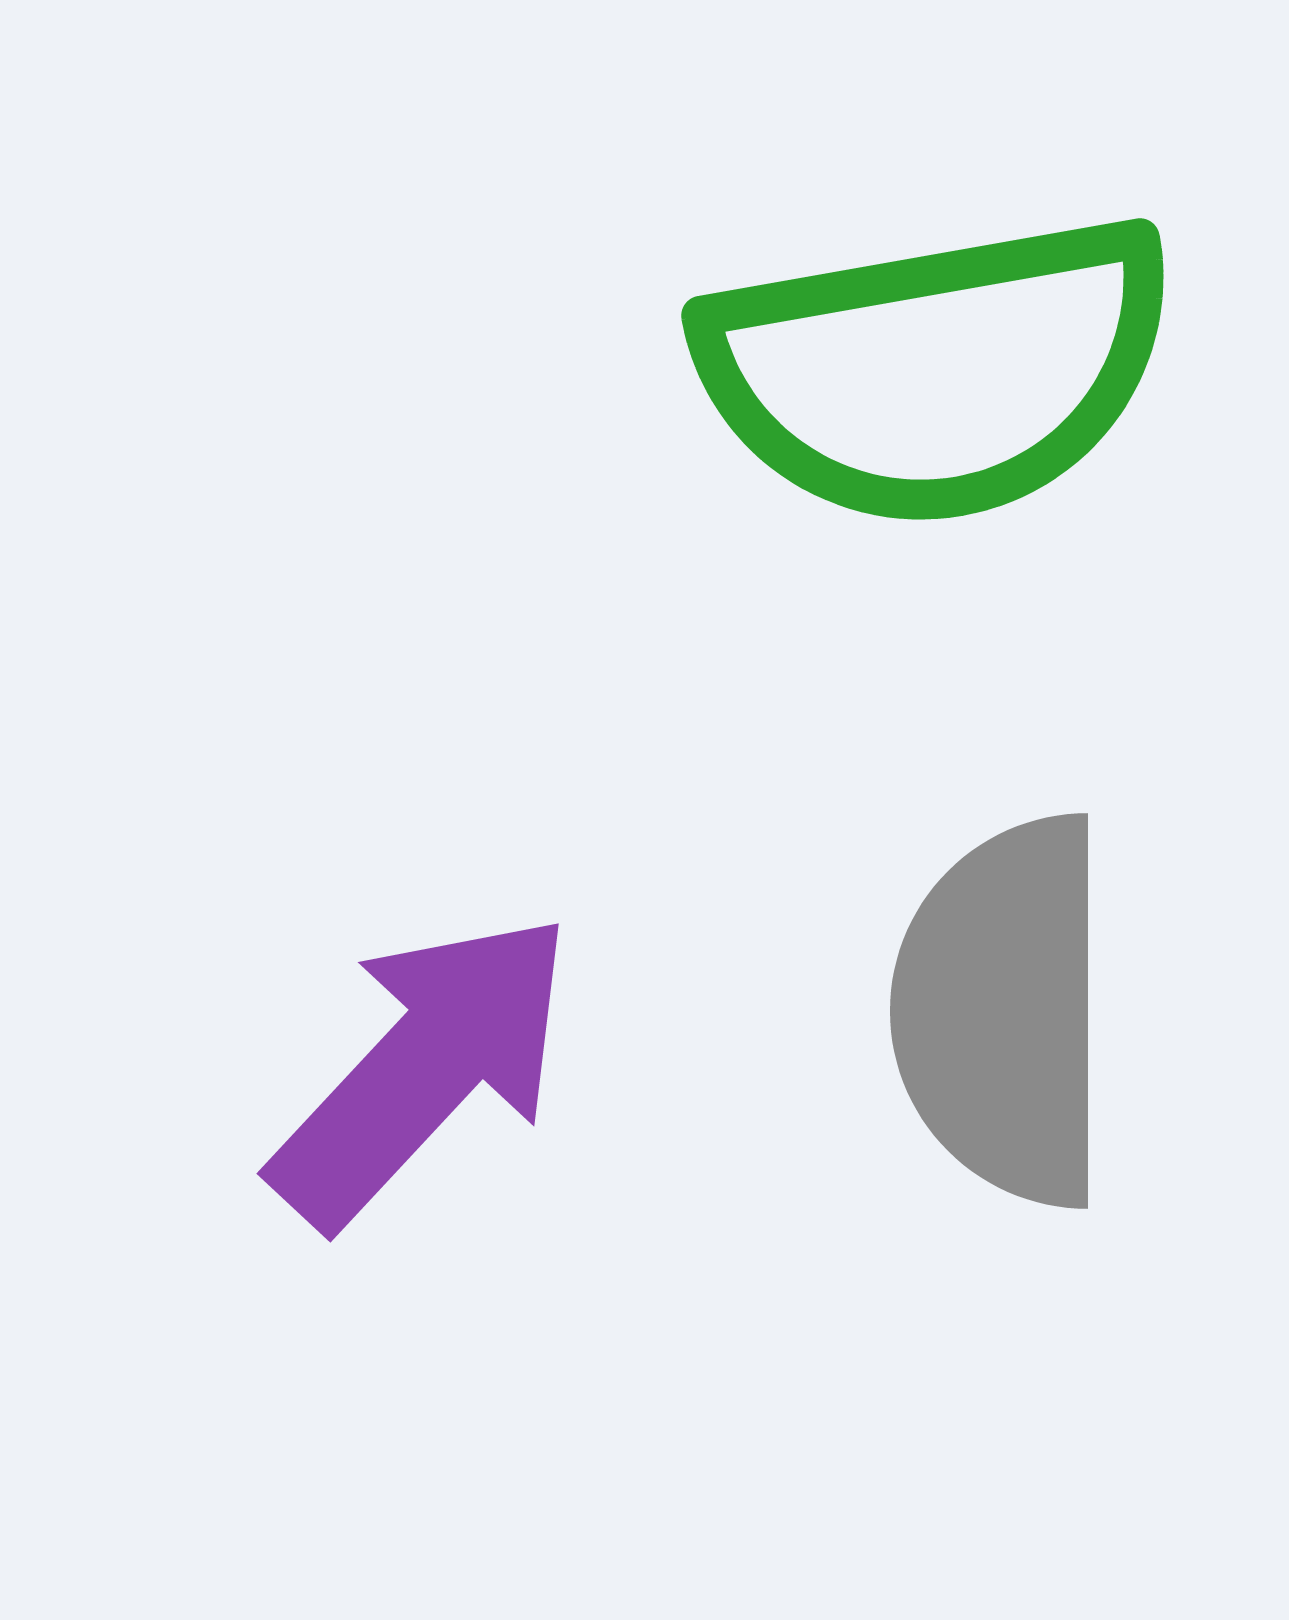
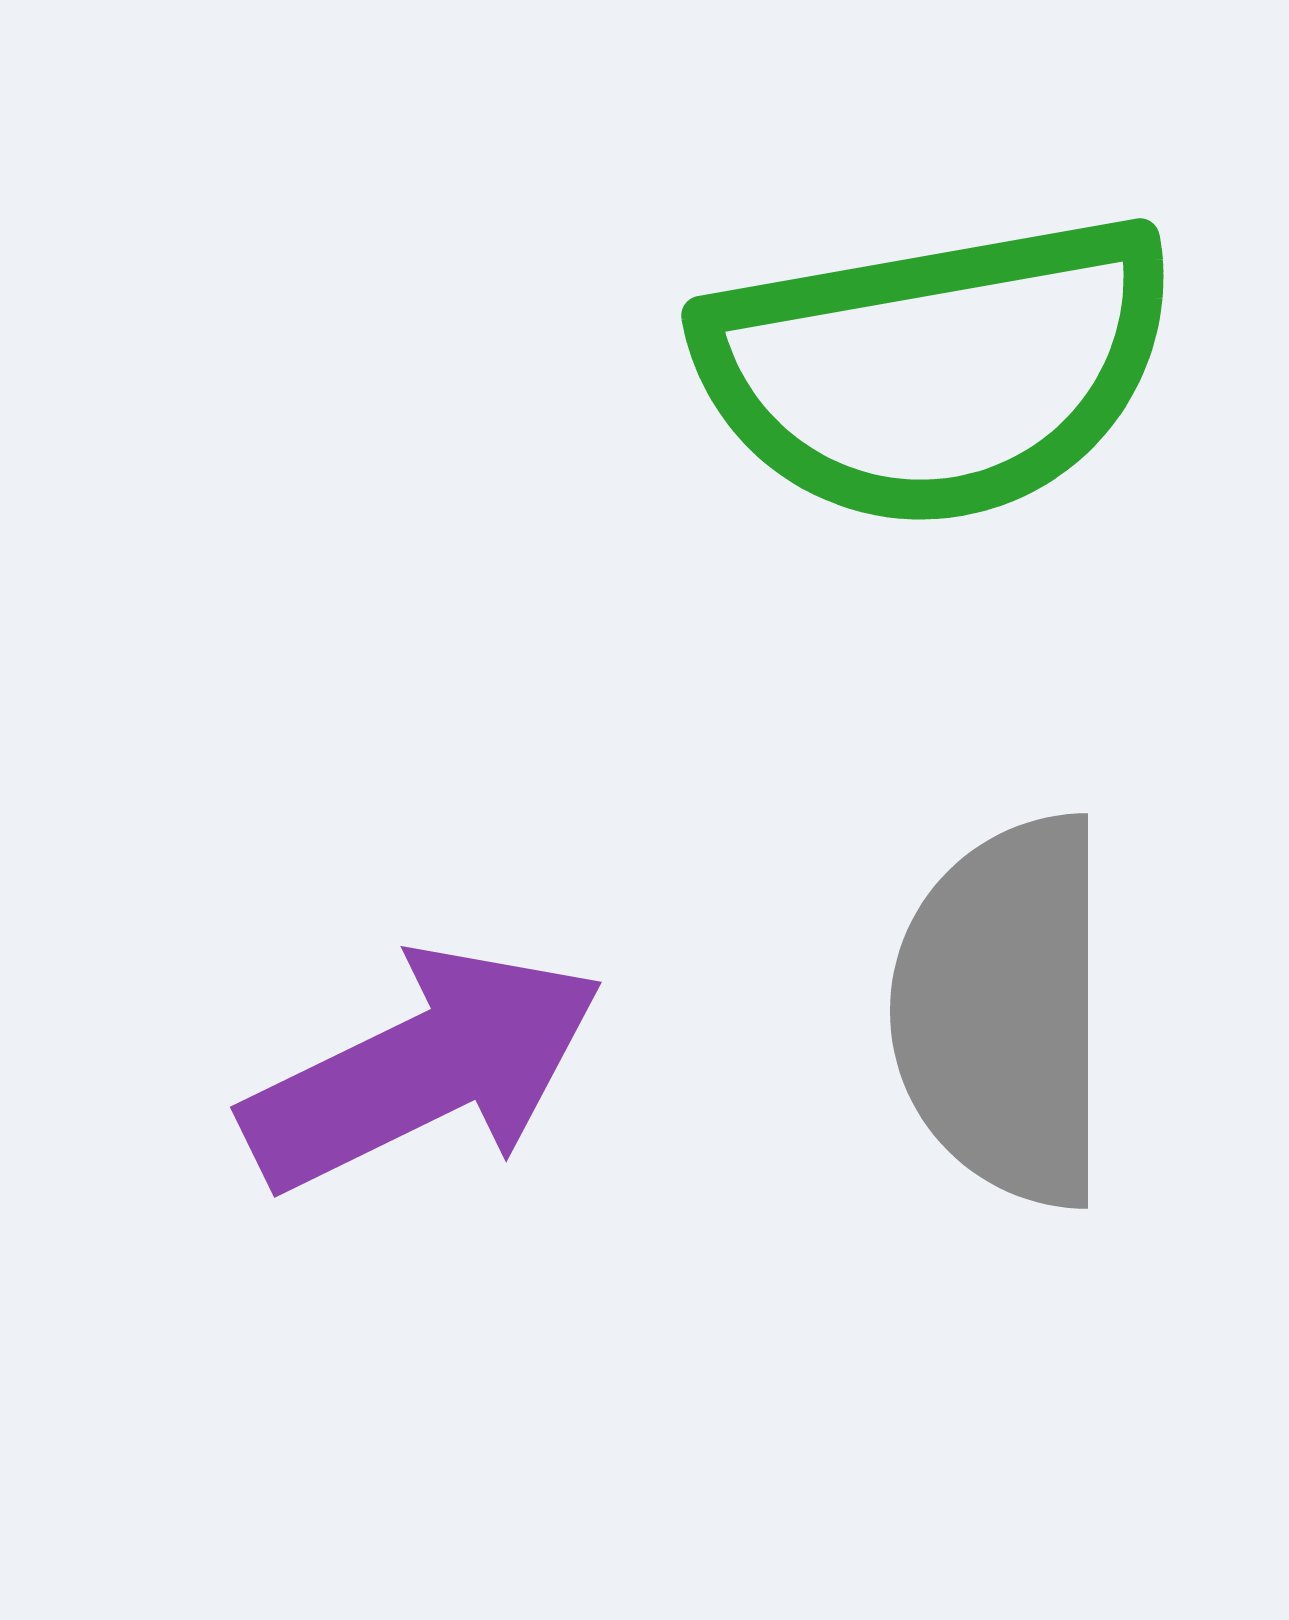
purple arrow: rotated 21 degrees clockwise
